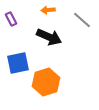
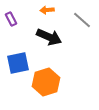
orange arrow: moved 1 px left
